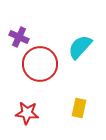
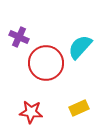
red circle: moved 6 px right, 1 px up
yellow rectangle: rotated 54 degrees clockwise
red star: moved 4 px right, 1 px up
